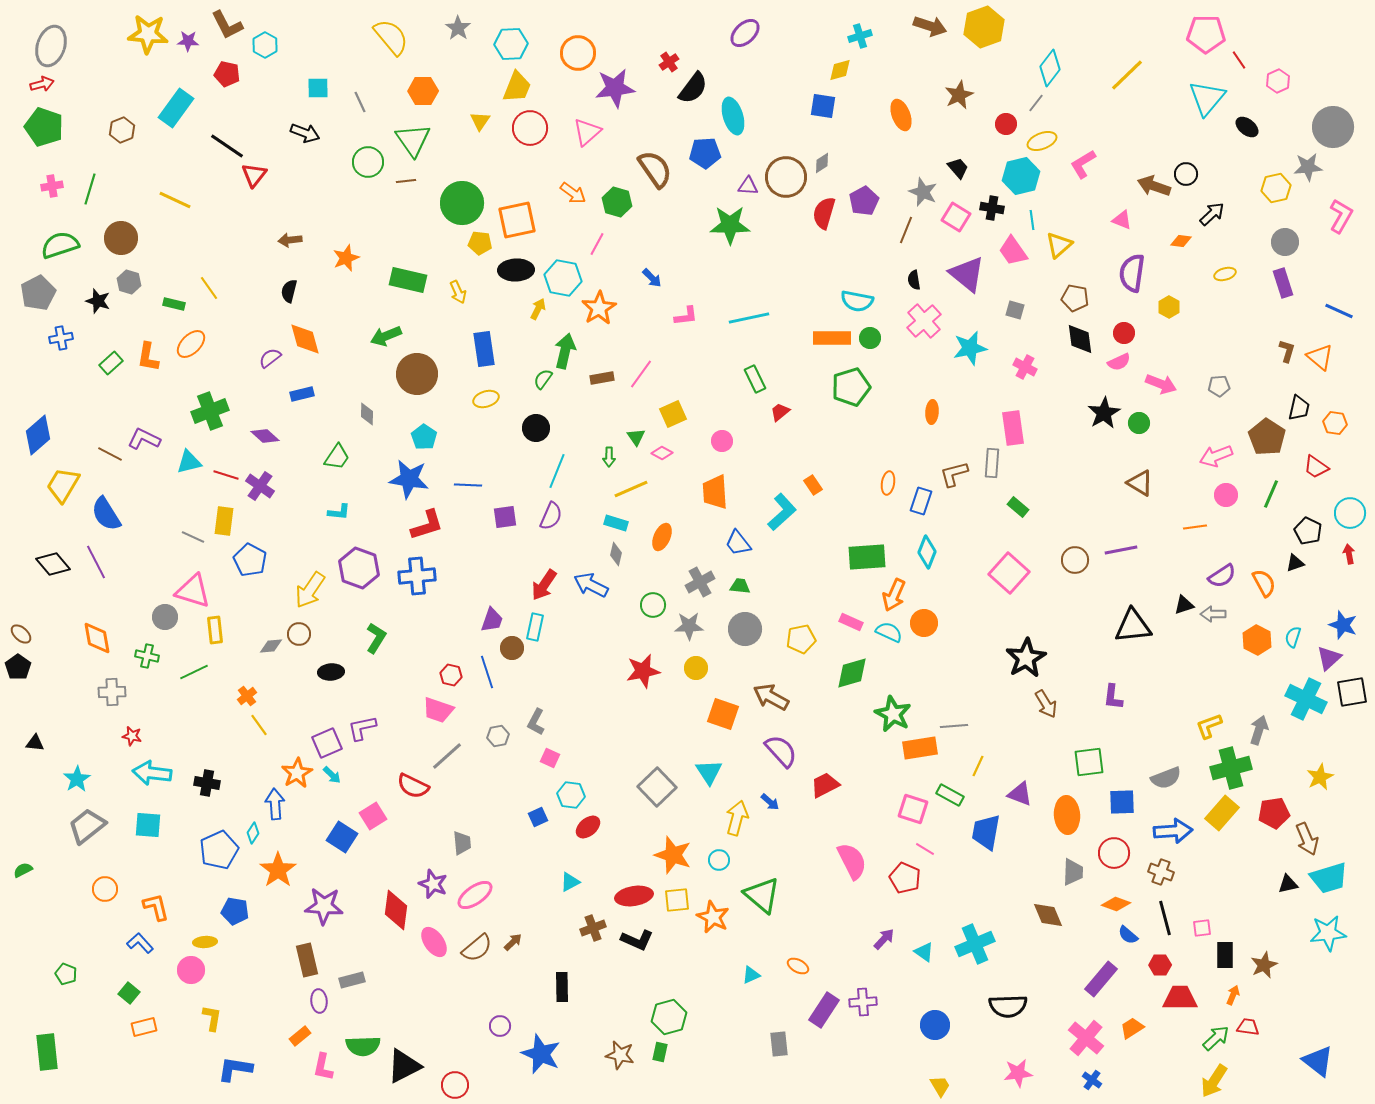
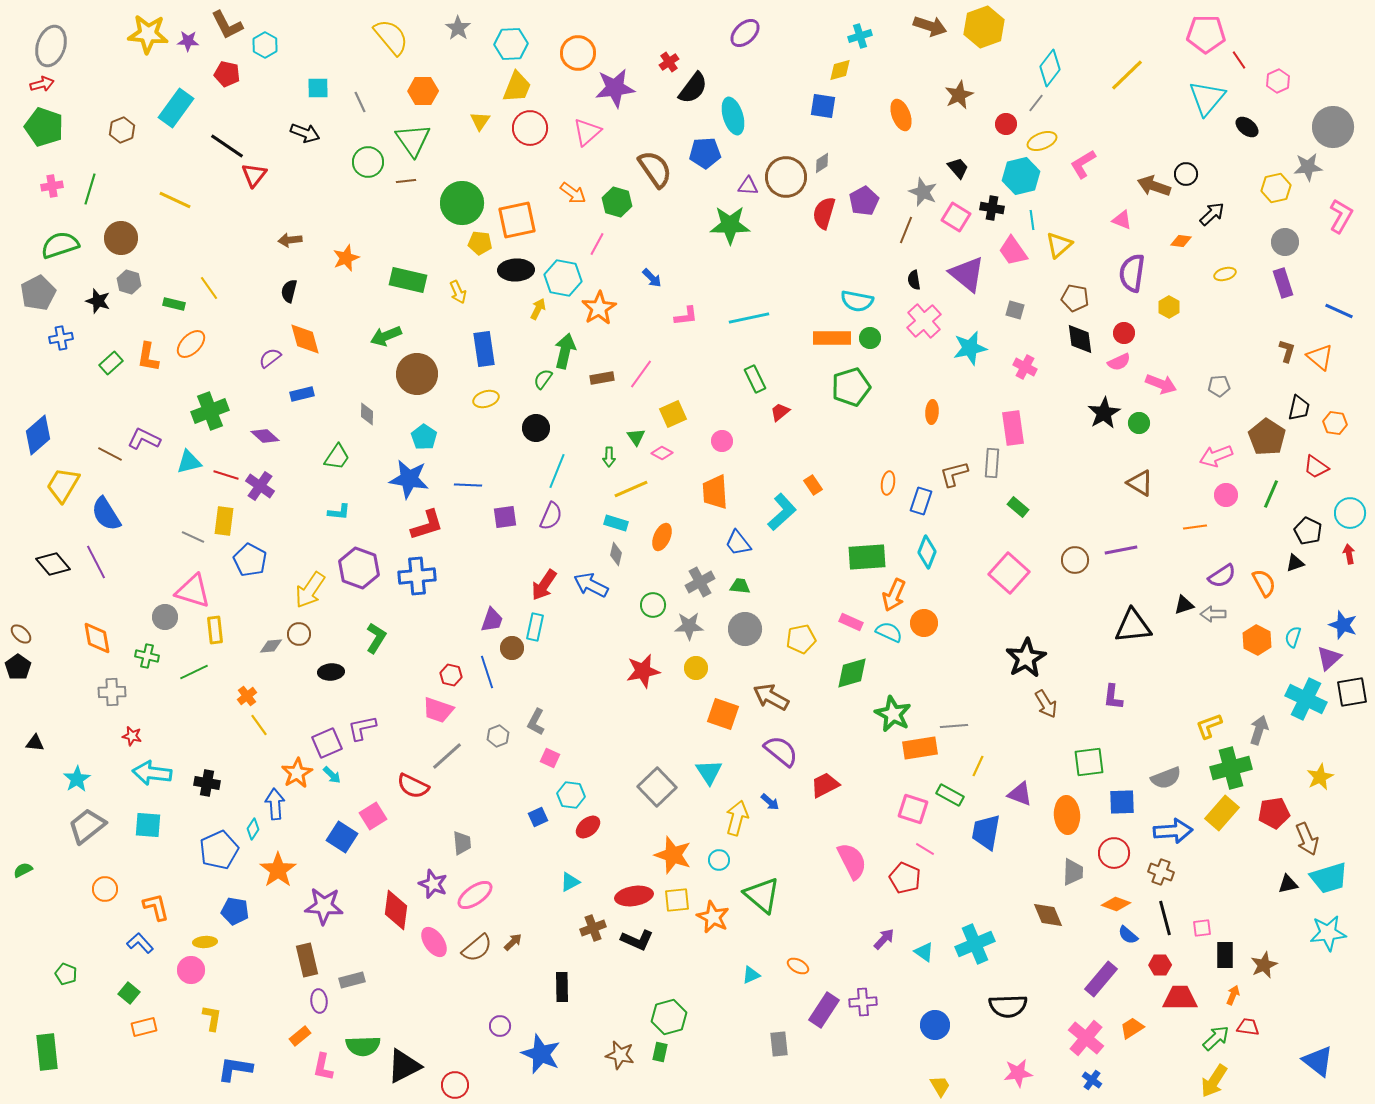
gray hexagon at (498, 736): rotated 10 degrees counterclockwise
purple semicircle at (781, 751): rotated 9 degrees counterclockwise
cyan diamond at (253, 833): moved 4 px up
